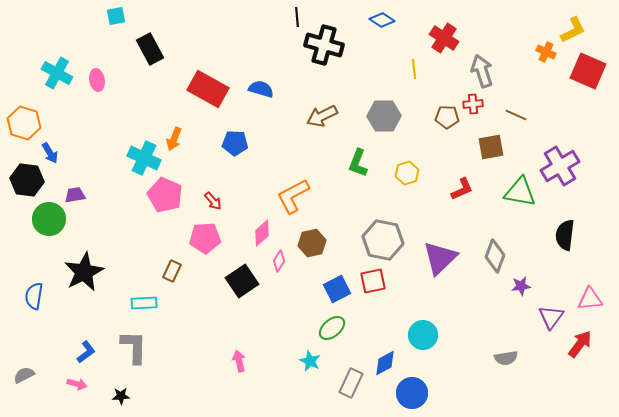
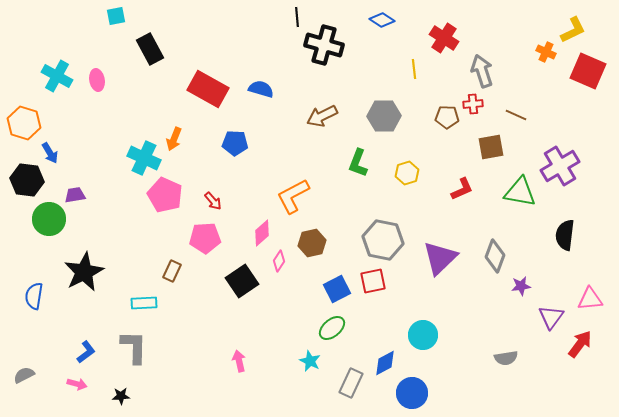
cyan cross at (57, 73): moved 3 px down
